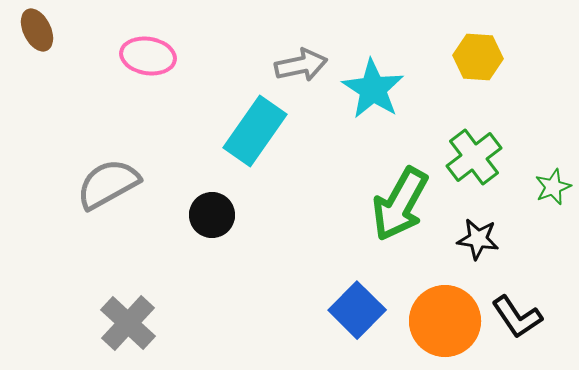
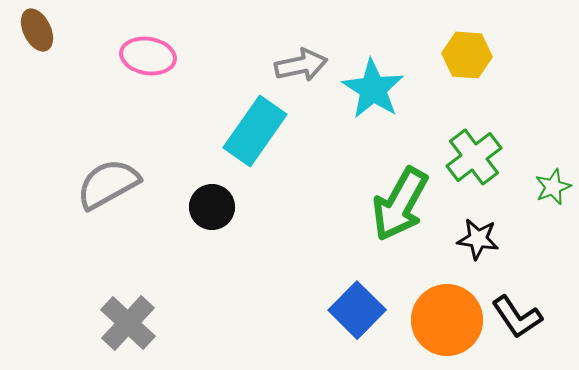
yellow hexagon: moved 11 px left, 2 px up
black circle: moved 8 px up
orange circle: moved 2 px right, 1 px up
